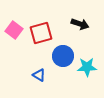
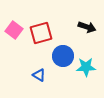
black arrow: moved 7 px right, 3 px down
cyan star: moved 1 px left
